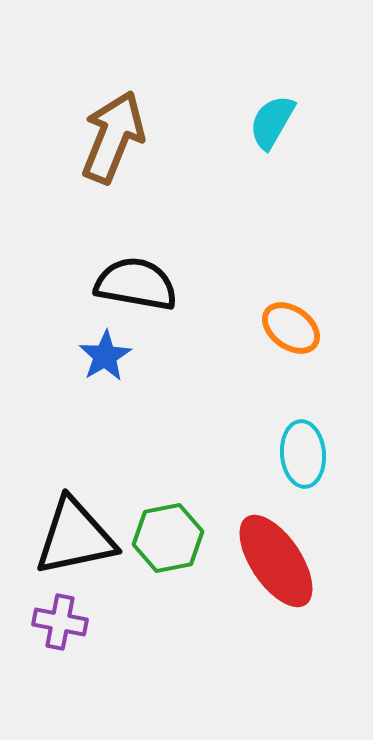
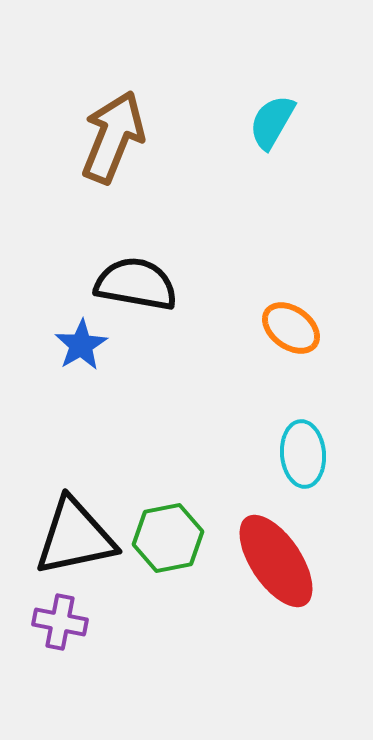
blue star: moved 24 px left, 11 px up
